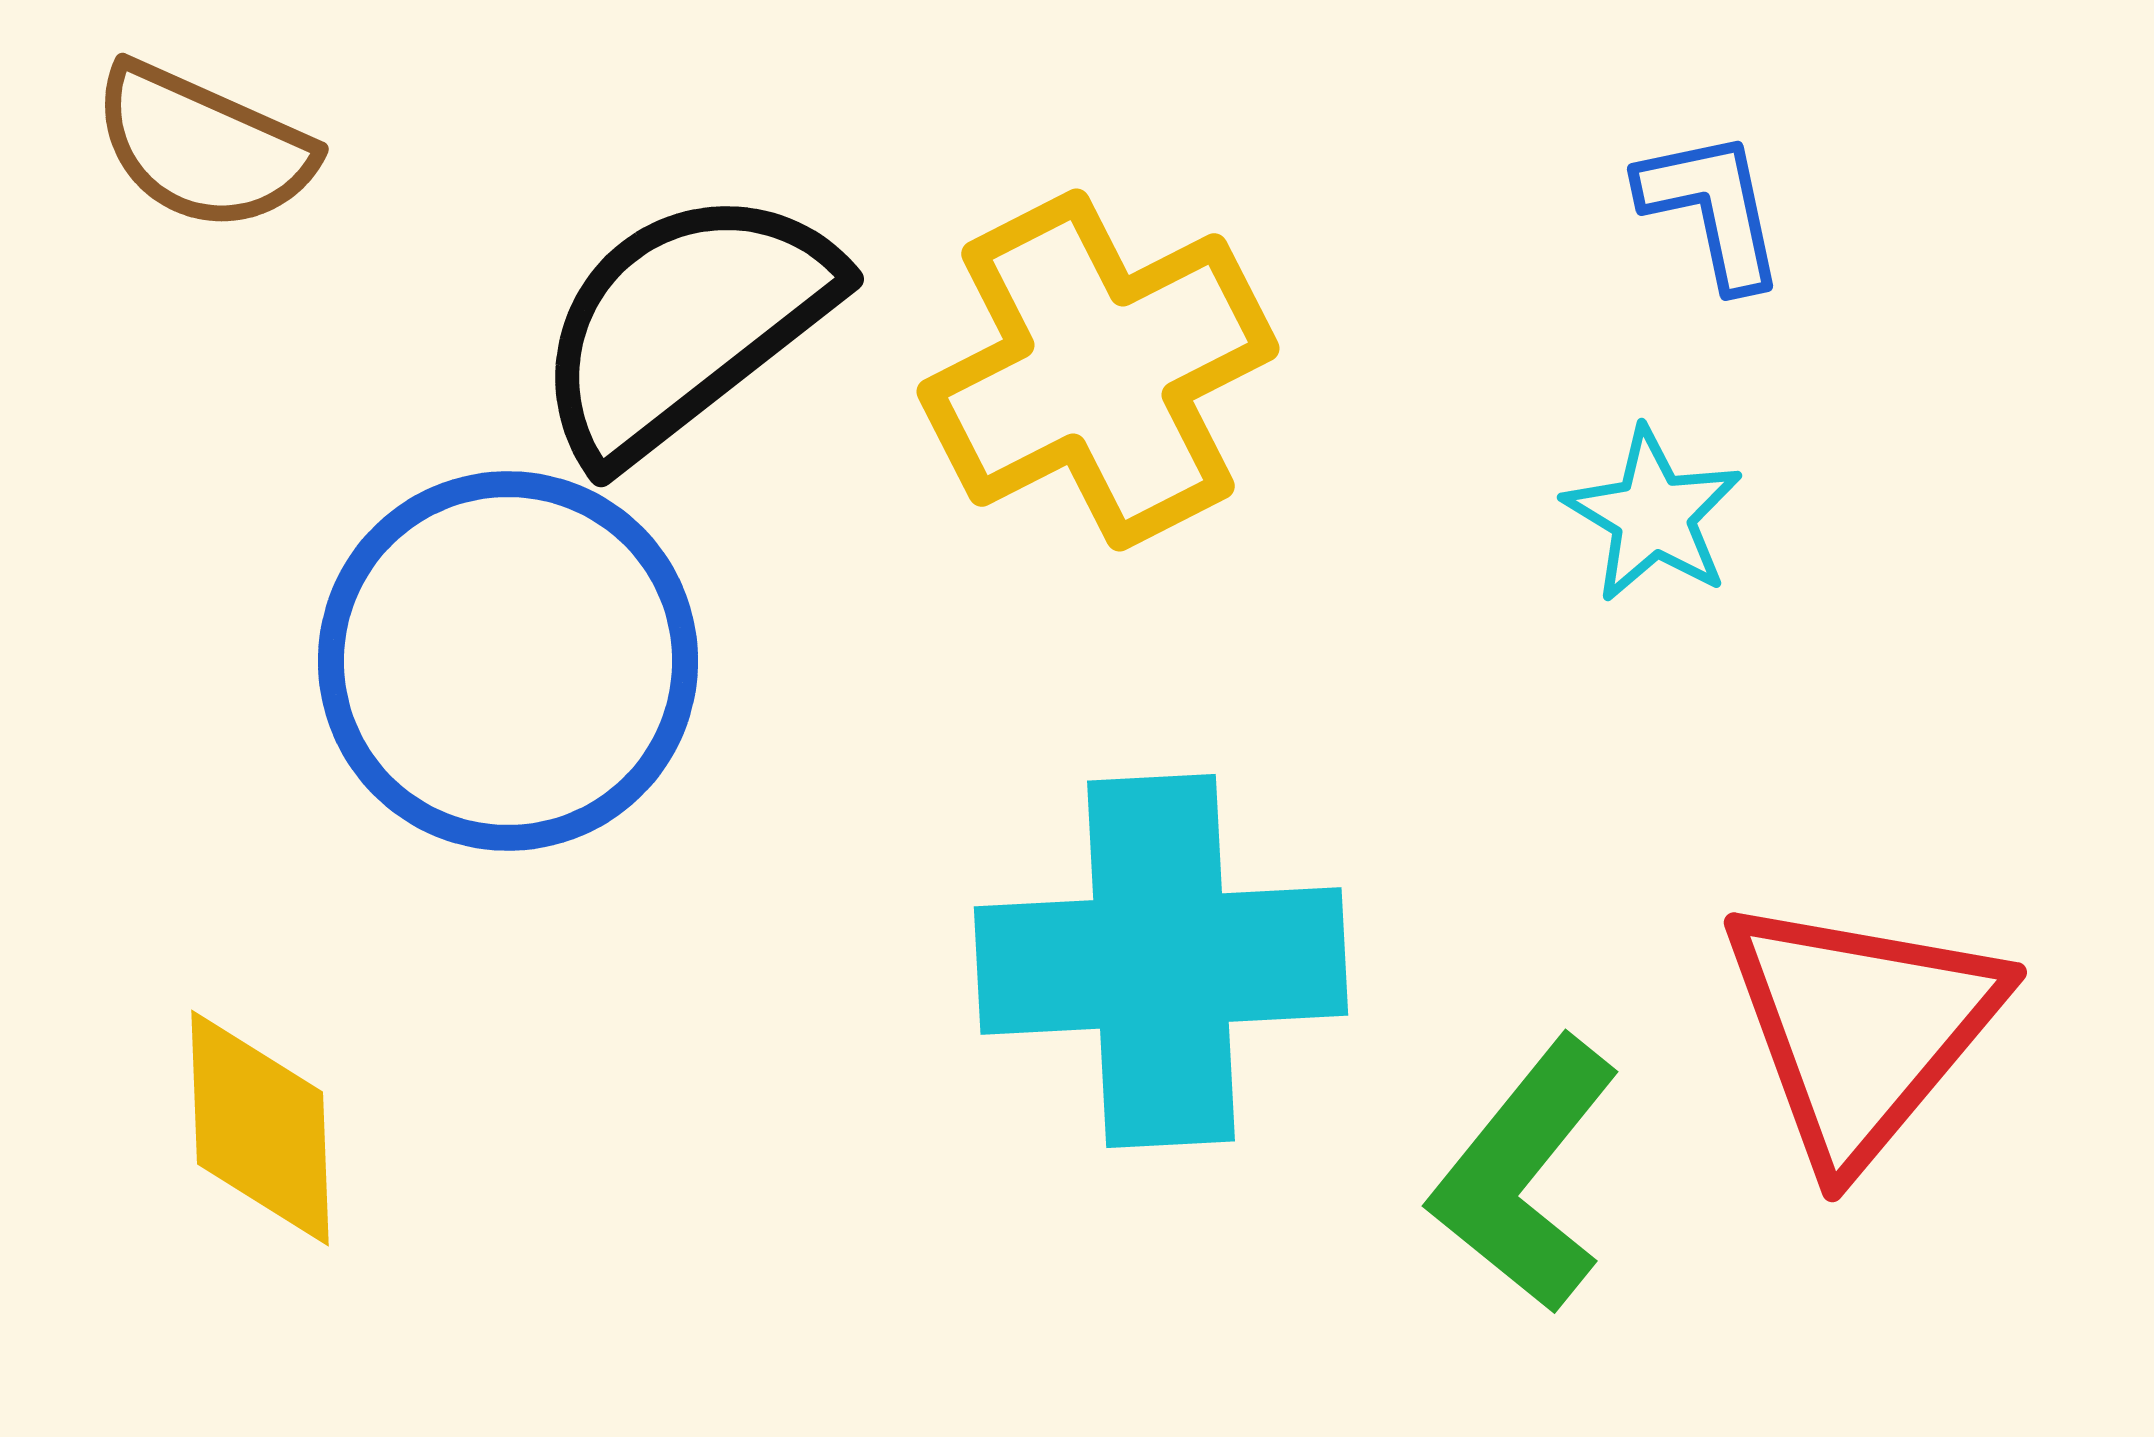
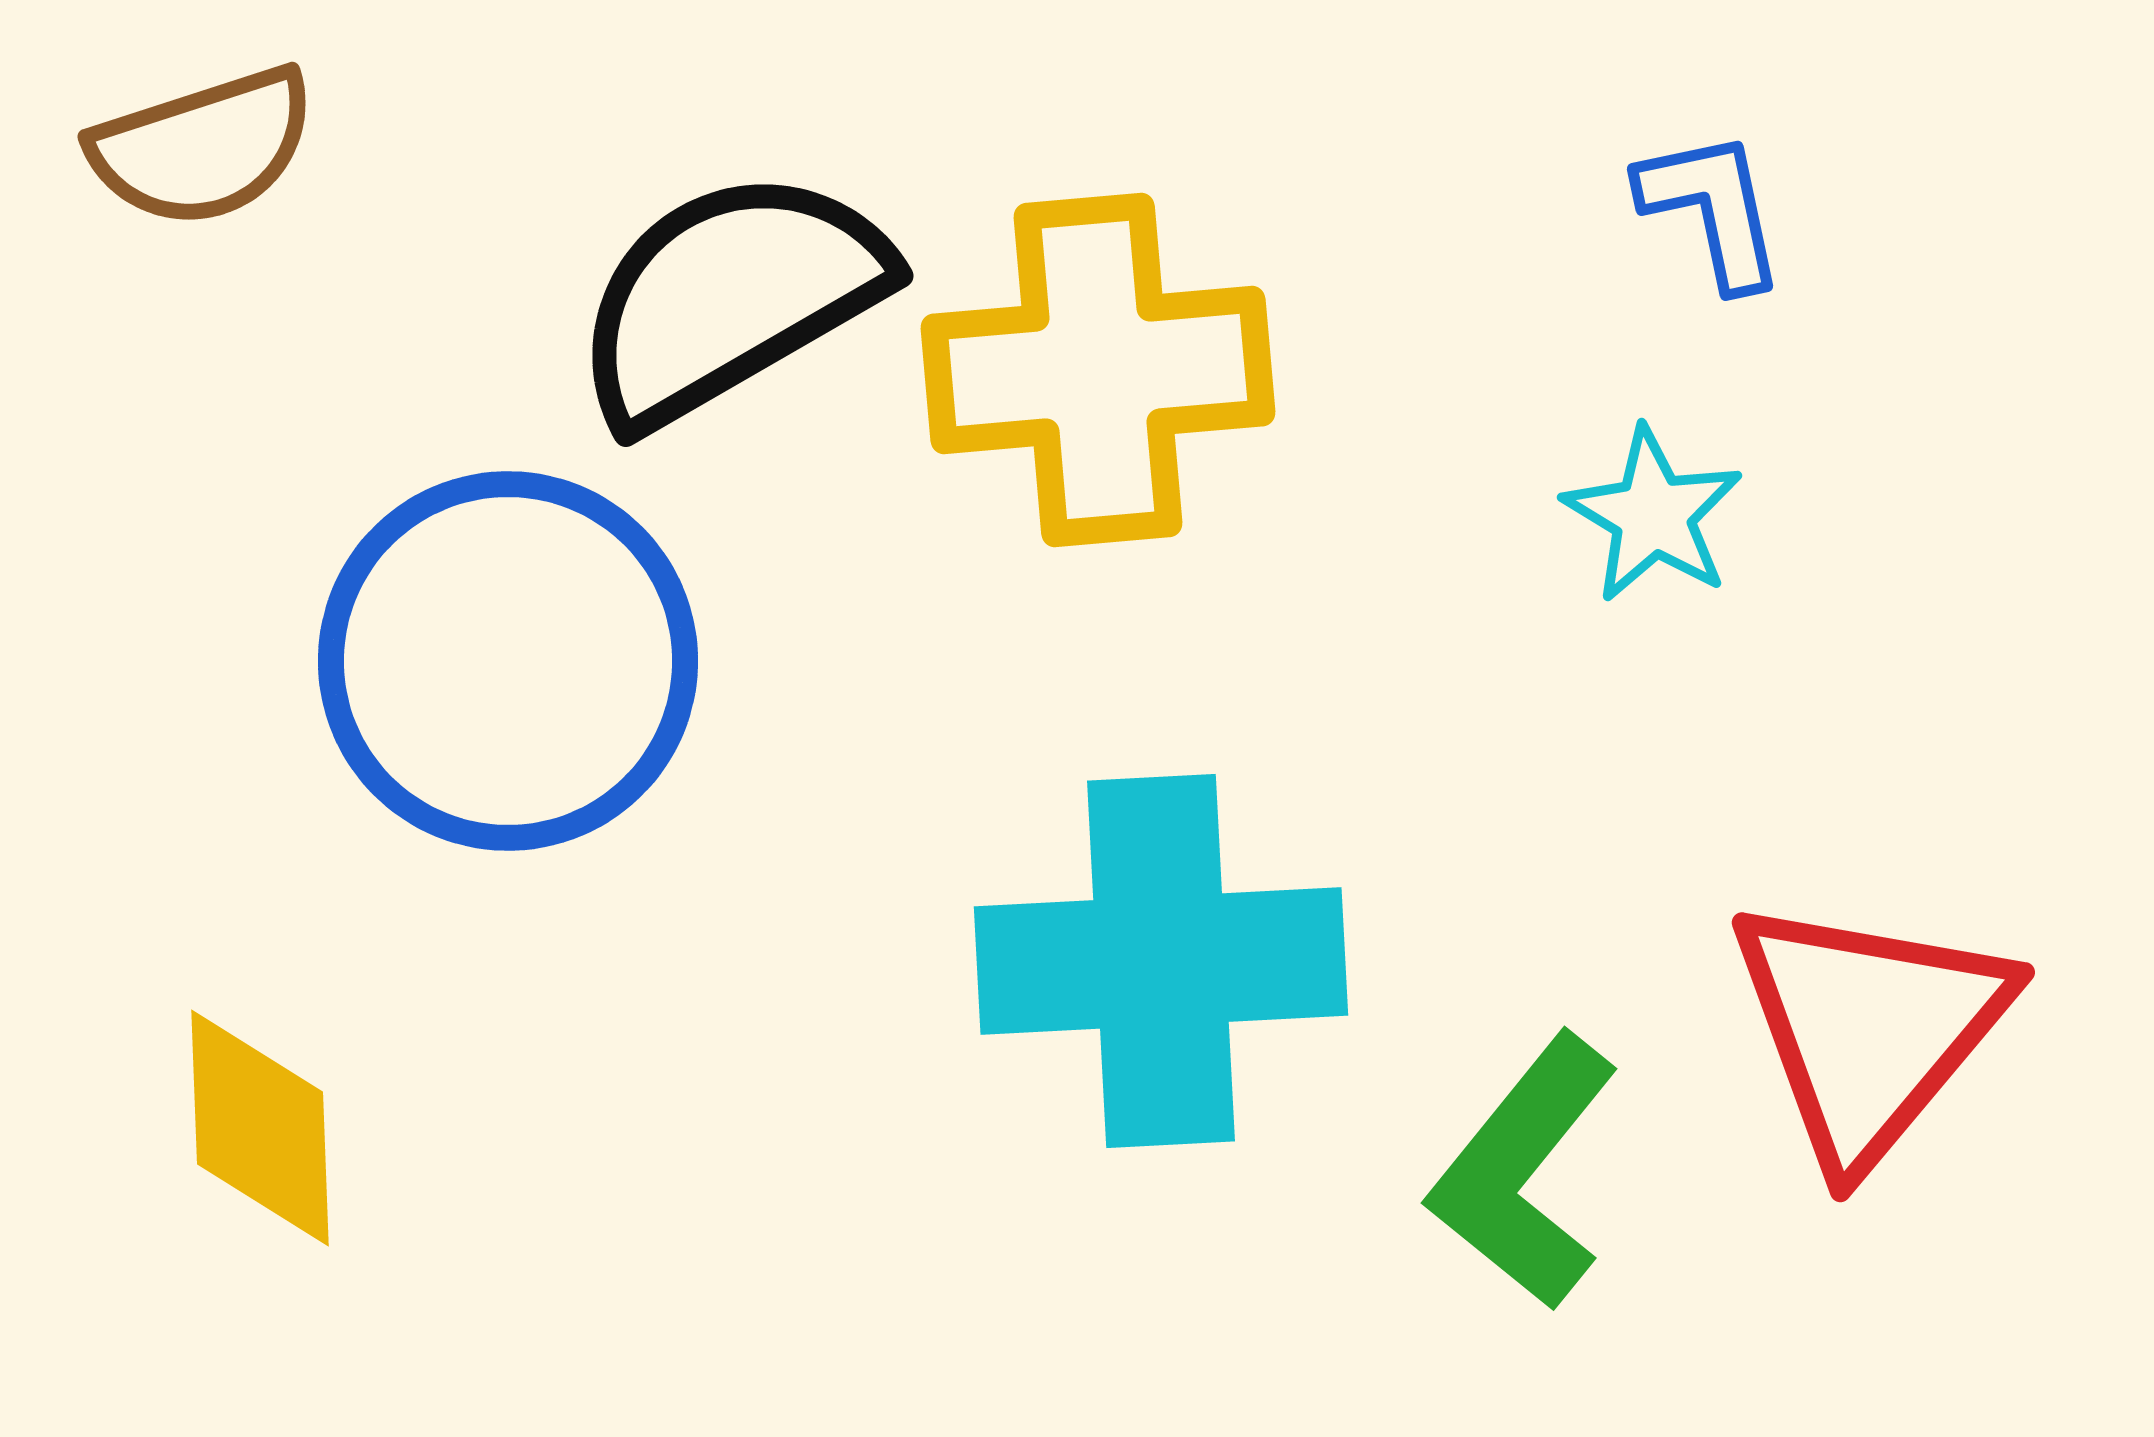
brown semicircle: rotated 42 degrees counterclockwise
black semicircle: moved 45 px right, 27 px up; rotated 8 degrees clockwise
yellow cross: rotated 22 degrees clockwise
red triangle: moved 8 px right
green L-shape: moved 1 px left, 3 px up
